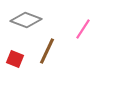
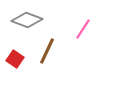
gray diamond: moved 1 px right
red square: rotated 12 degrees clockwise
